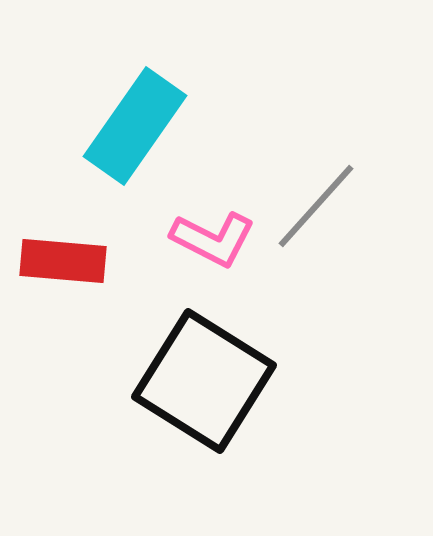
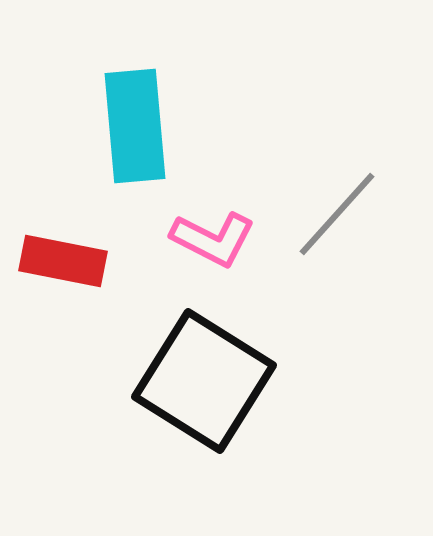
cyan rectangle: rotated 40 degrees counterclockwise
gray line: moved 21 px right, 8 px down
red rectangle: rotated 6 degrees clockwise
